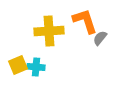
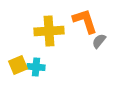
gray semicircle: moved 1 px left, 3 px down
